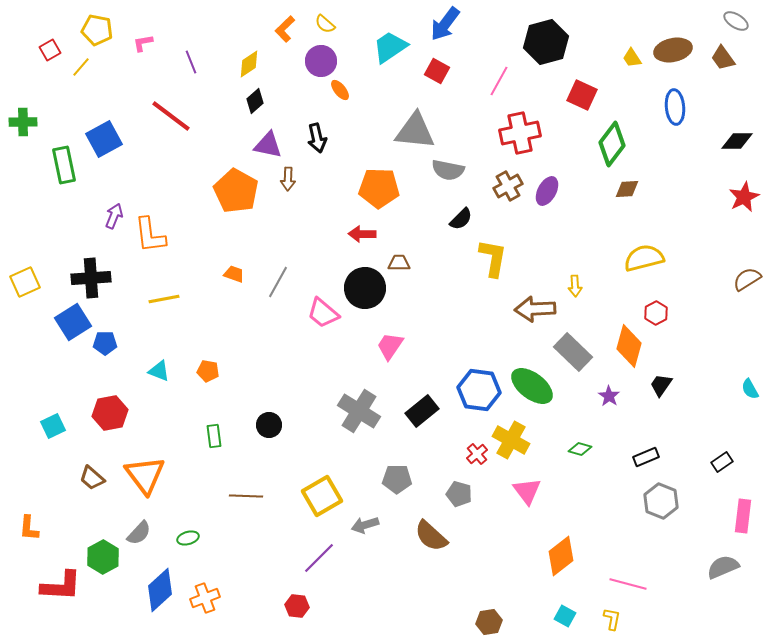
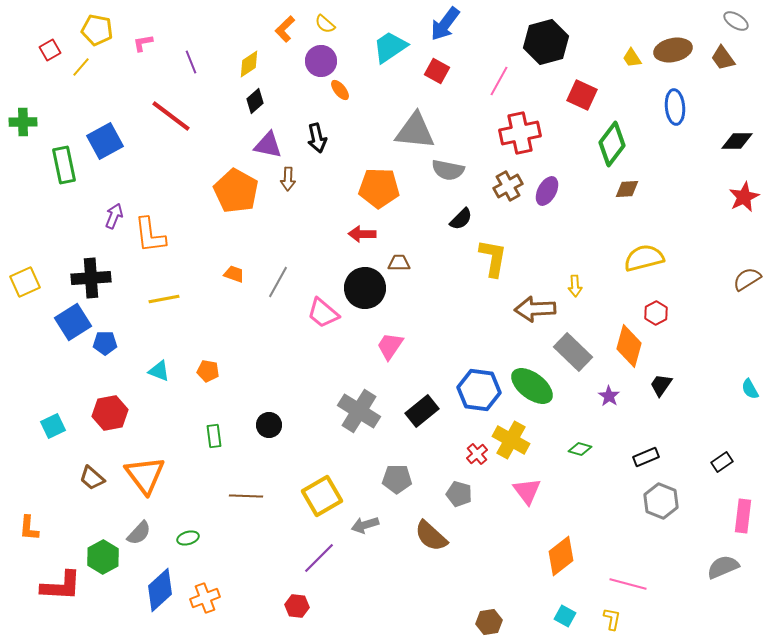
blue square at (104, 139): moved 1 px right, 2 px down
